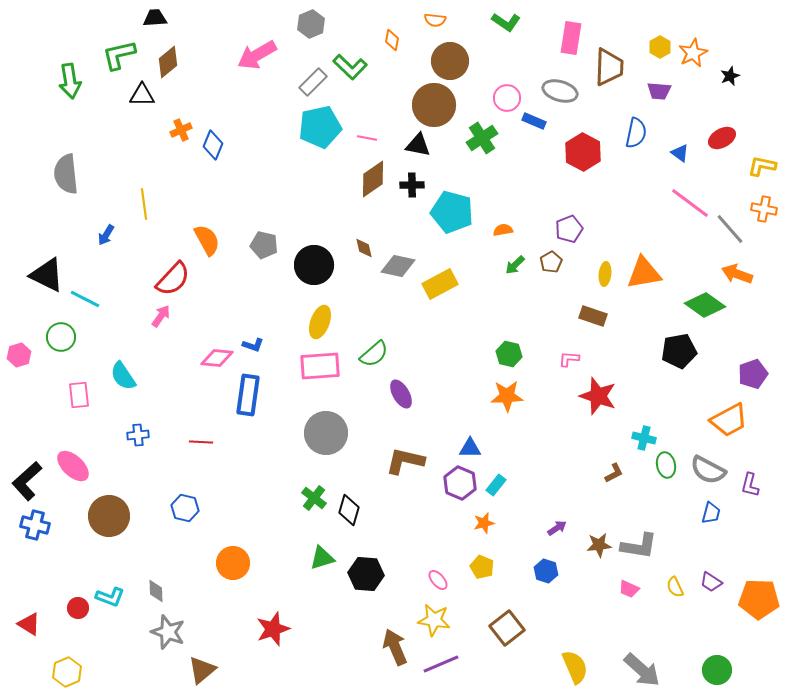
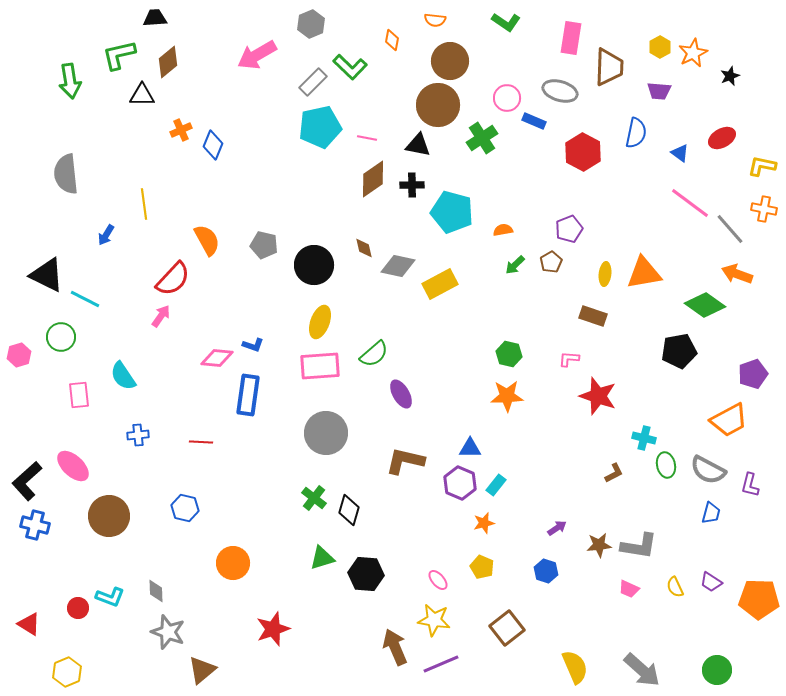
brown circle at (434, 105): moved 4 px right
